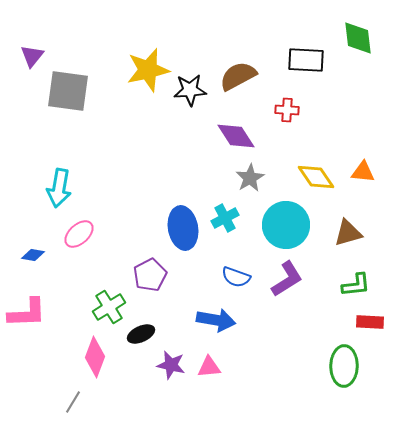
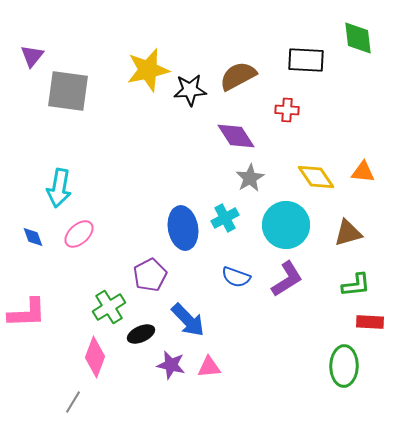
blue diamond: moved 18 px up; rotated 60 degrees clockwise
blue arrow: moved 28 px left; rotated 36 degrees clockwise
